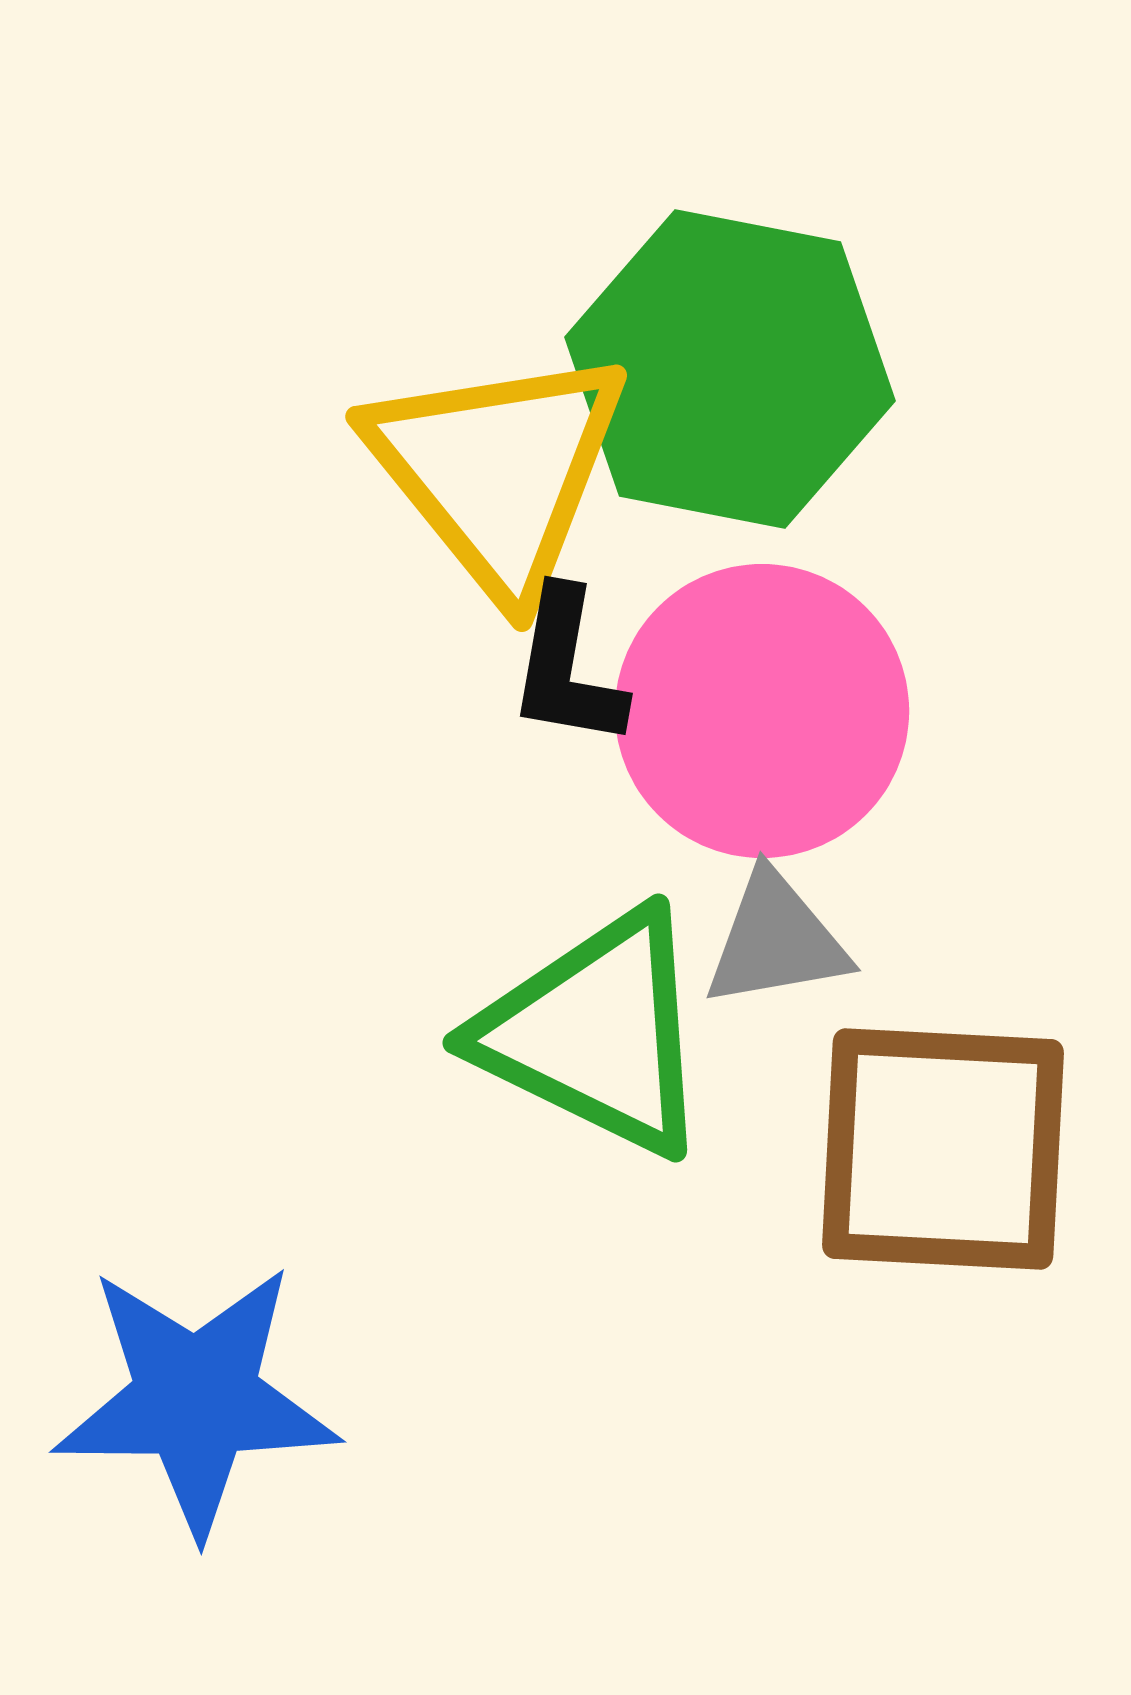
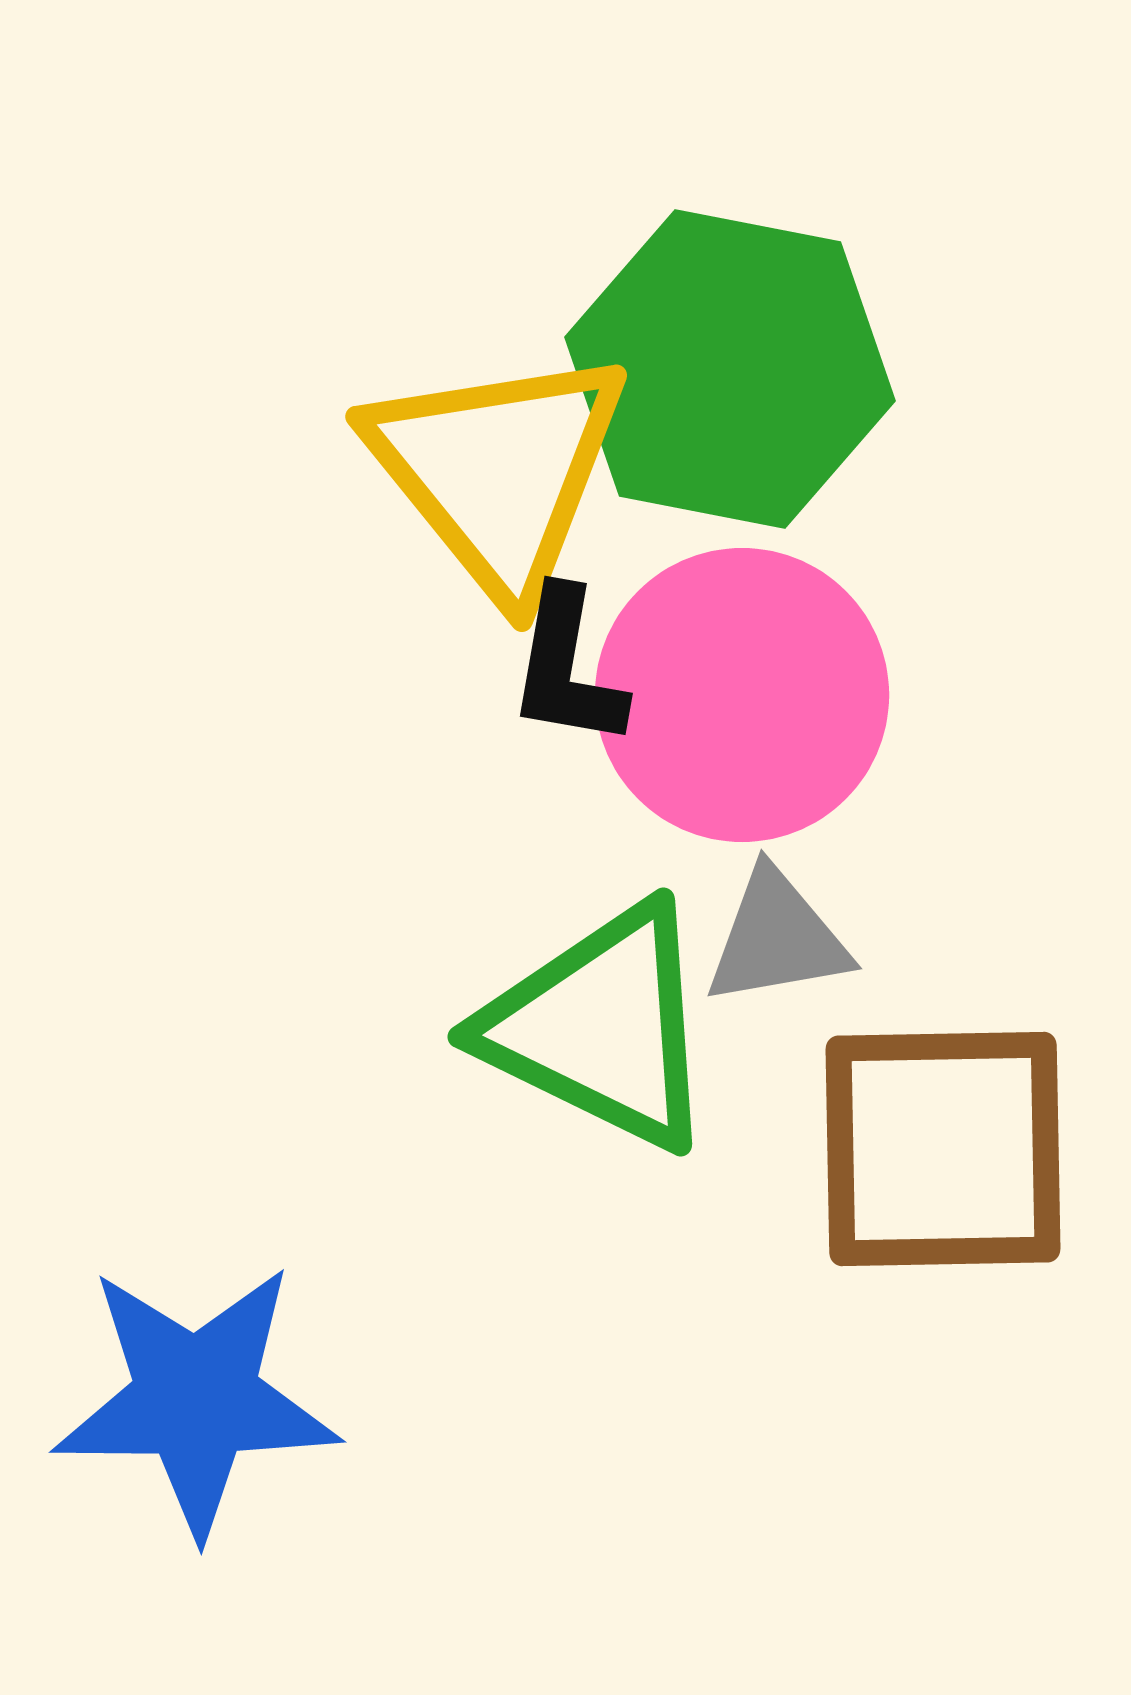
pink circle: moved 20 px left, 16 px up
gray triangle: moved 1 px right, 2 px up
green triangle: moved 5 px right, 6 px up
brown square: rotated 4 degrees counterclockwise
